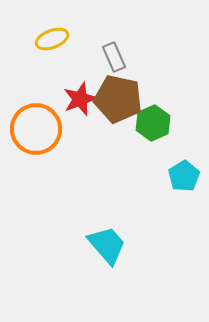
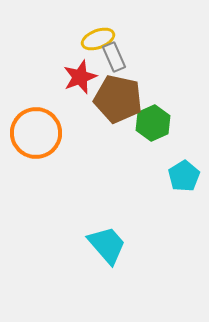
yellow ellipse: moved 46 px right
red star: moved 22 px up
orange circle: moved 4 px down
